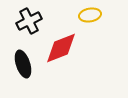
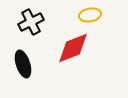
black cross: moved 2 px right, 1 px down
red diamond: moved 12 px right
